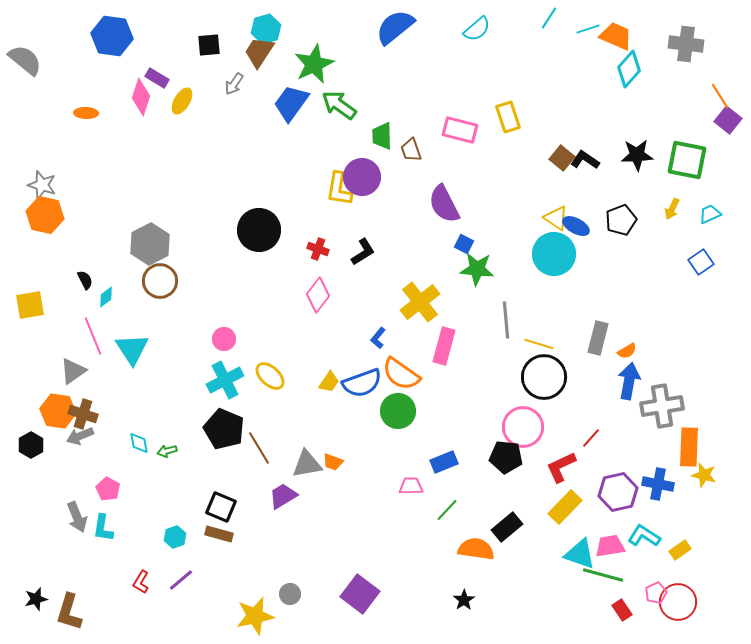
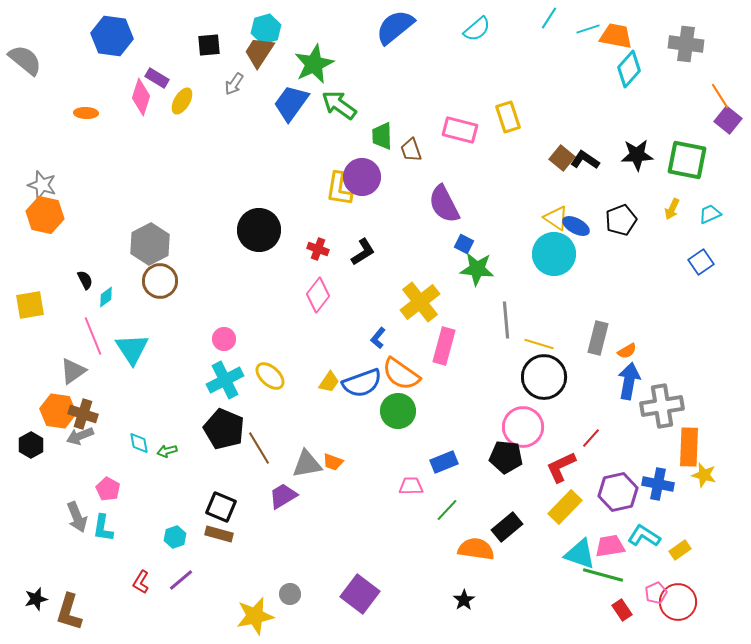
orange trapezoid at (616, 36): rotated 12 degrees counterclockwise
